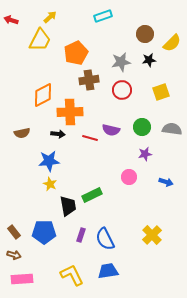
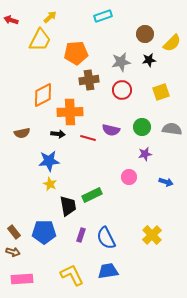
orange pentagon: rotated 20 degrees clockwise
red line: moved 2 px left
blue semicircle: moved 1 px right, 1 px up
brown arrow: moved 1 px left, 3 px up
